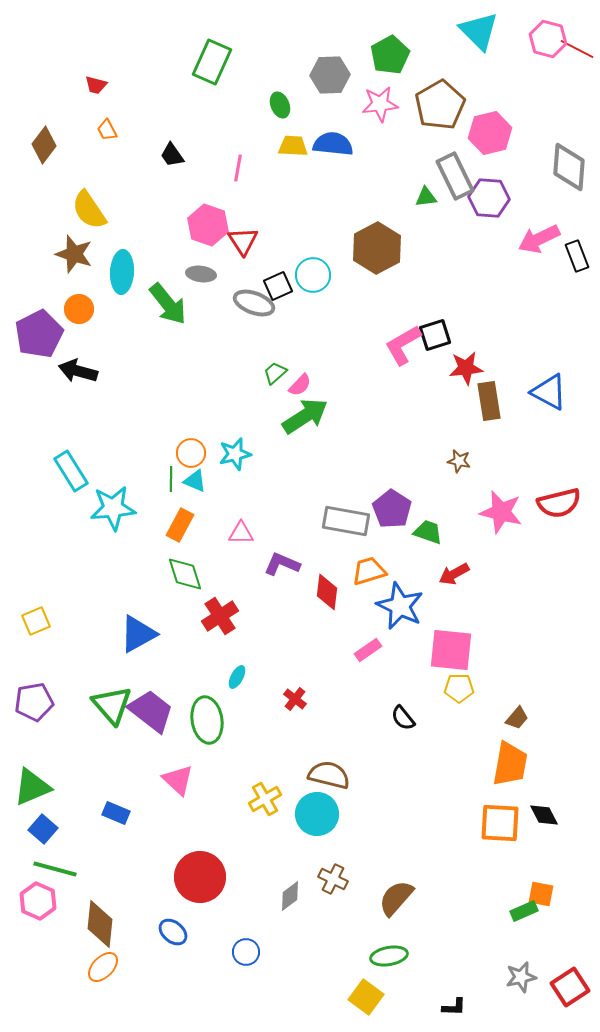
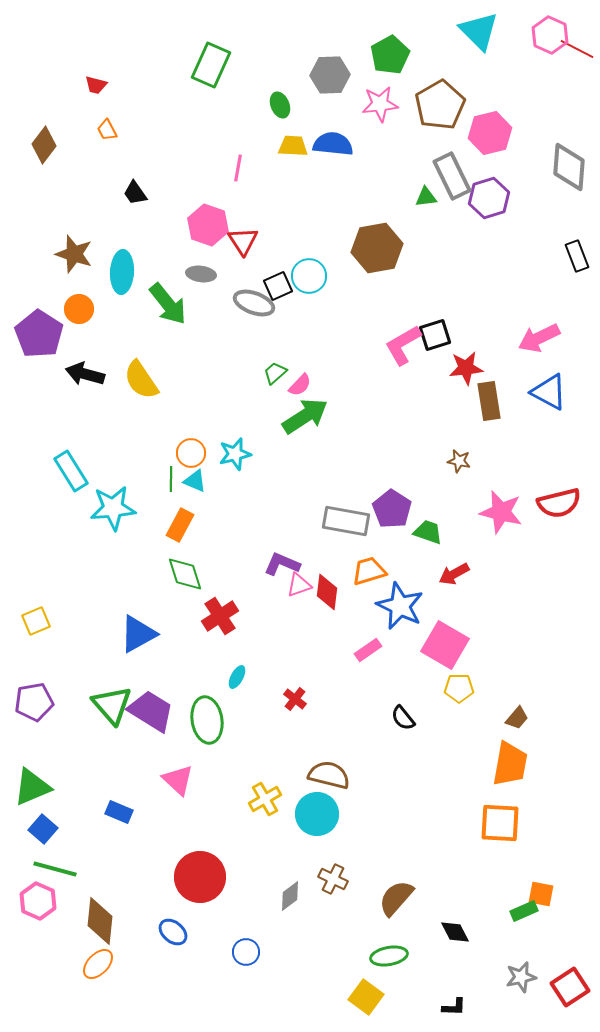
pink hexagon at (548, 39): moved 2 px right, 4 px up; rotated 9 degrees clockwise
green rectangle at (212, 62): moved 1 px left, 3 px down
black trapezoid at (172, 155): moved 37 px left, 38 px down
gray rectangle at (455, 176): moved 3 px left
purple hexagon at (489, 198): rotated 21 degrees counterclockwise
yellow semicircle at (89, 210): moved 52 px right, 170 px down
pink arrow at (539, 239): moved 99 px down
brown hexagon at (377, 248): rotated 18 degrees clockwise
cyan circle at (313, 275): moved 4 px left, 1 px down
purple pentagon at (39, 334): rotated 12 degrees counterclockwise
black arrow at (78, 371): moved 7 px right, 3 px down
pink triangle at (241, 533): moved 58 px right, 52 px down; rotated 20 degrees counterclockwise
pink square at (451, 650): moved 6 px left, 5 px up; rotated 24 degrees clockwise
purple trapezoid at (151, 711): rotated 6 degrees counterclockwise
blue rectangle at (116, 813): moved 3 px right, 1 px up
black diamond at (544, 815): moved 89 px left, 117 px down
brown diamond at (100, 924): moved 3 px up
orange ellipse at (103, 967): moved 5 px left, 3 px up
